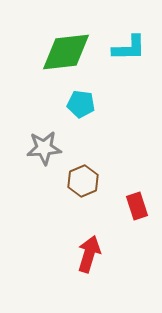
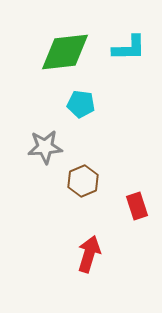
green diamond: moved 1 px left
gray star: moved 1 px right, 1 px up
